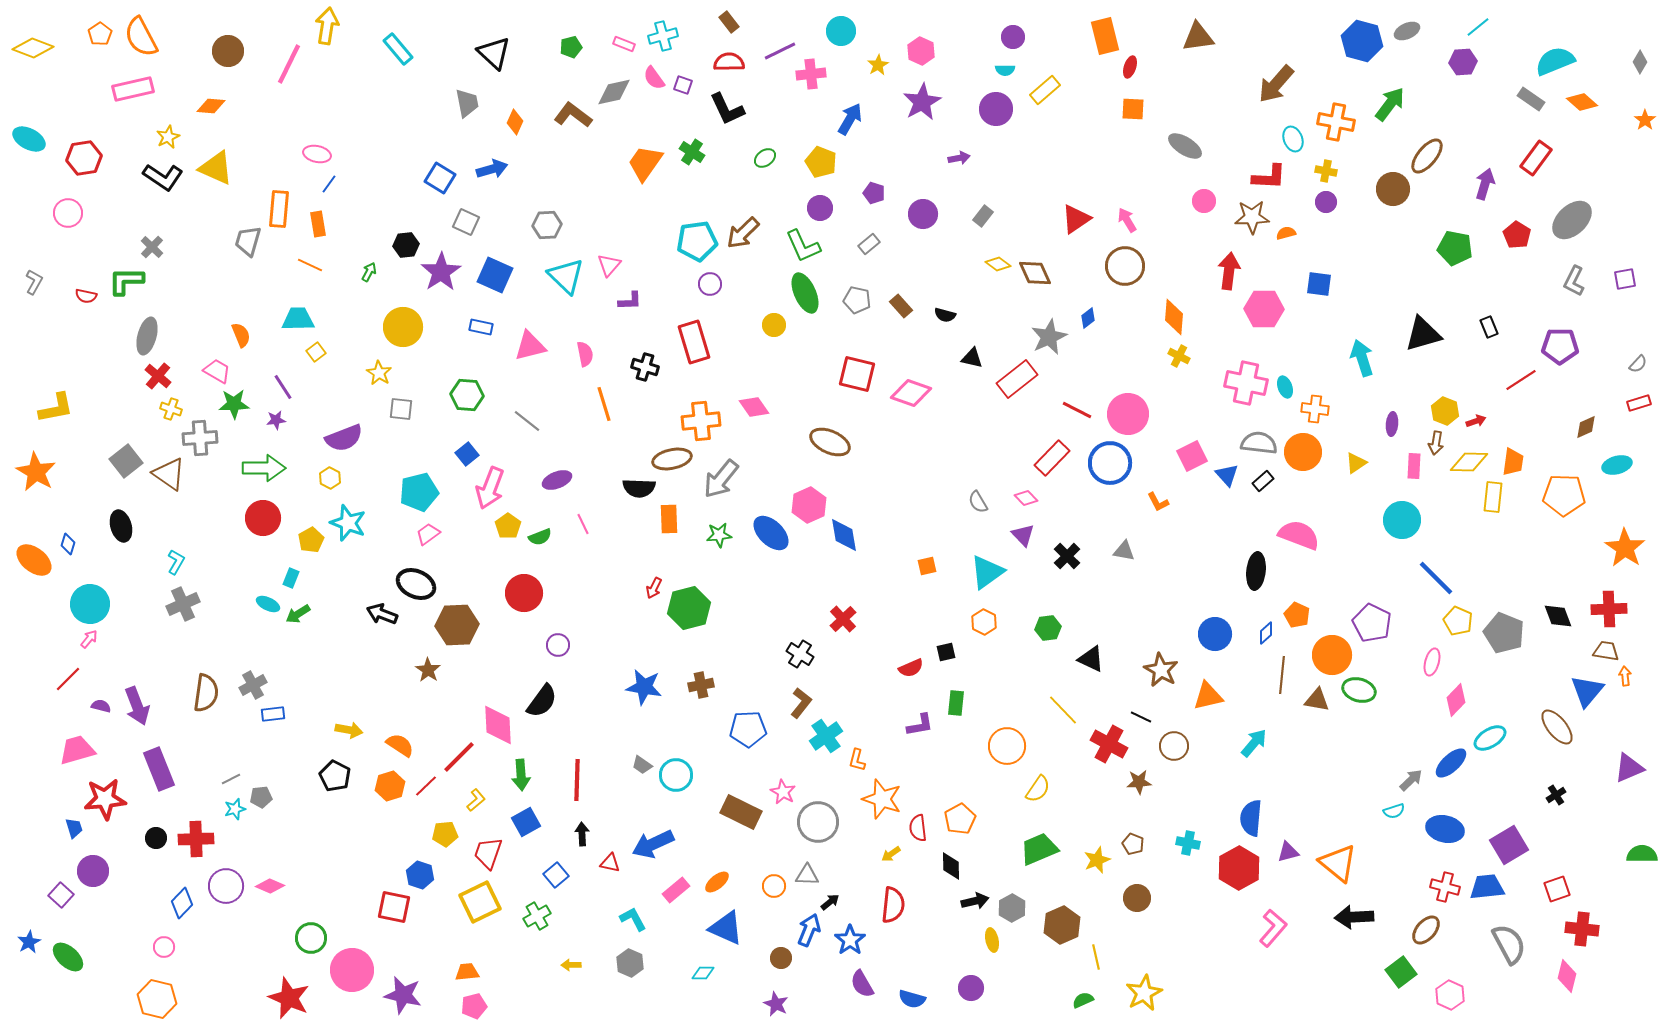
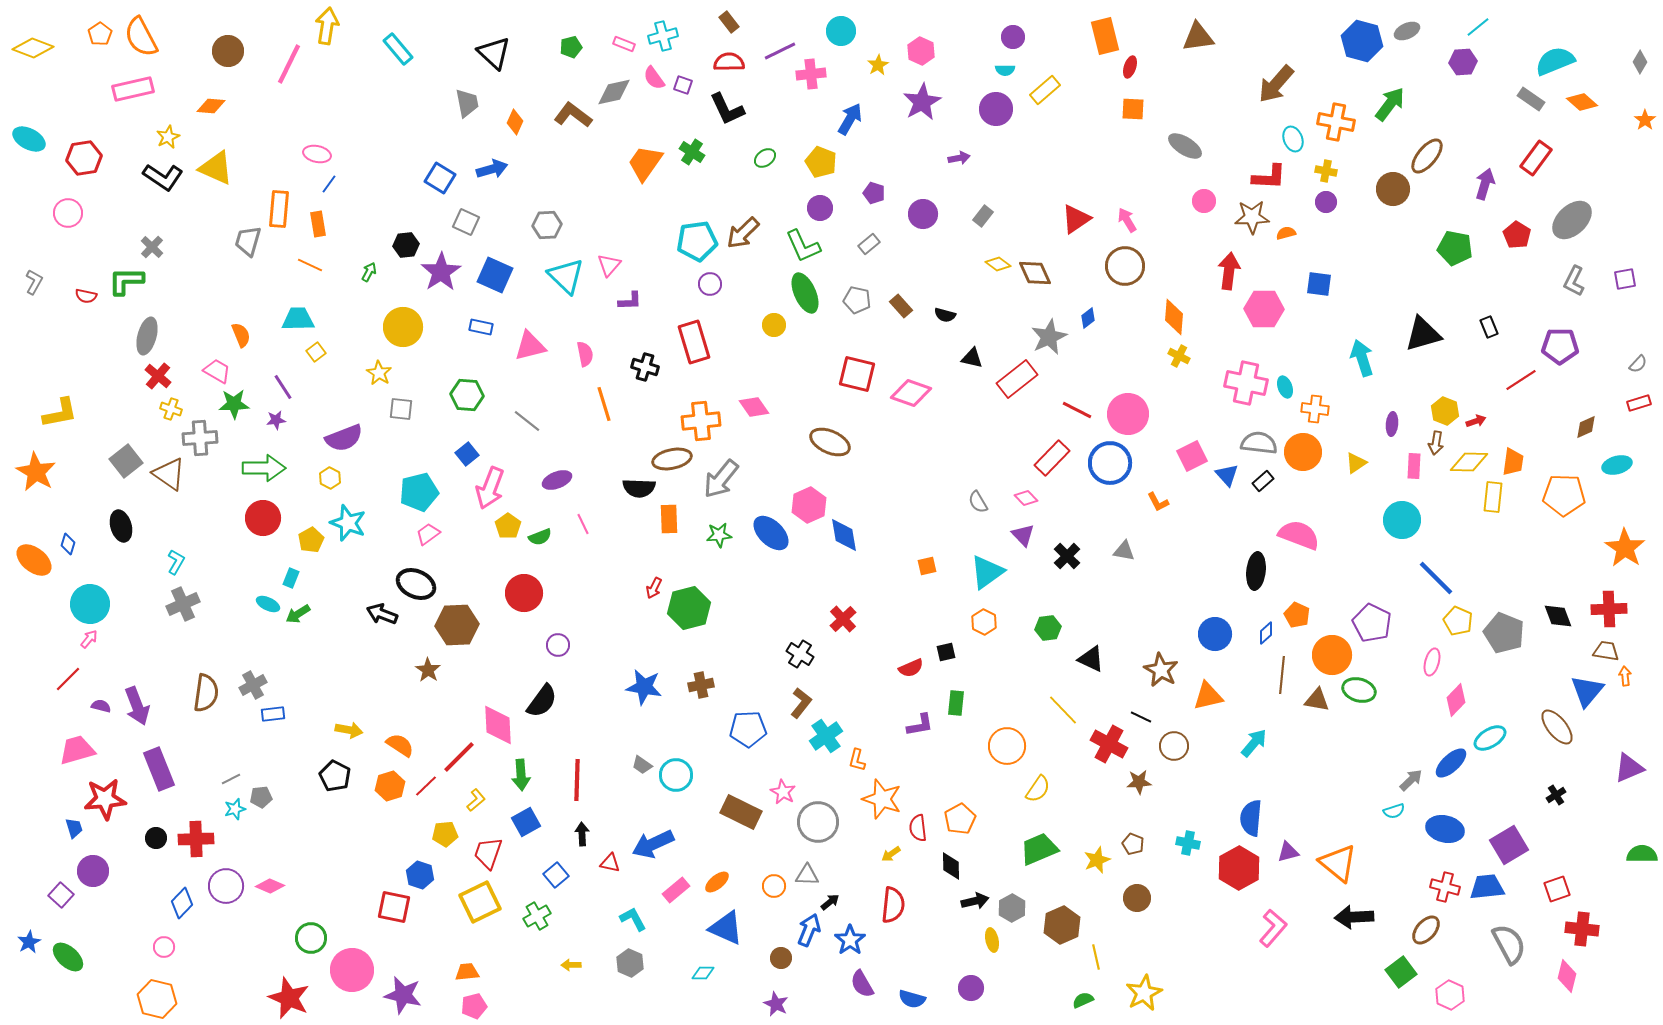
yellow L-shape at (56, 408): moved 4 px right, 5 px down
